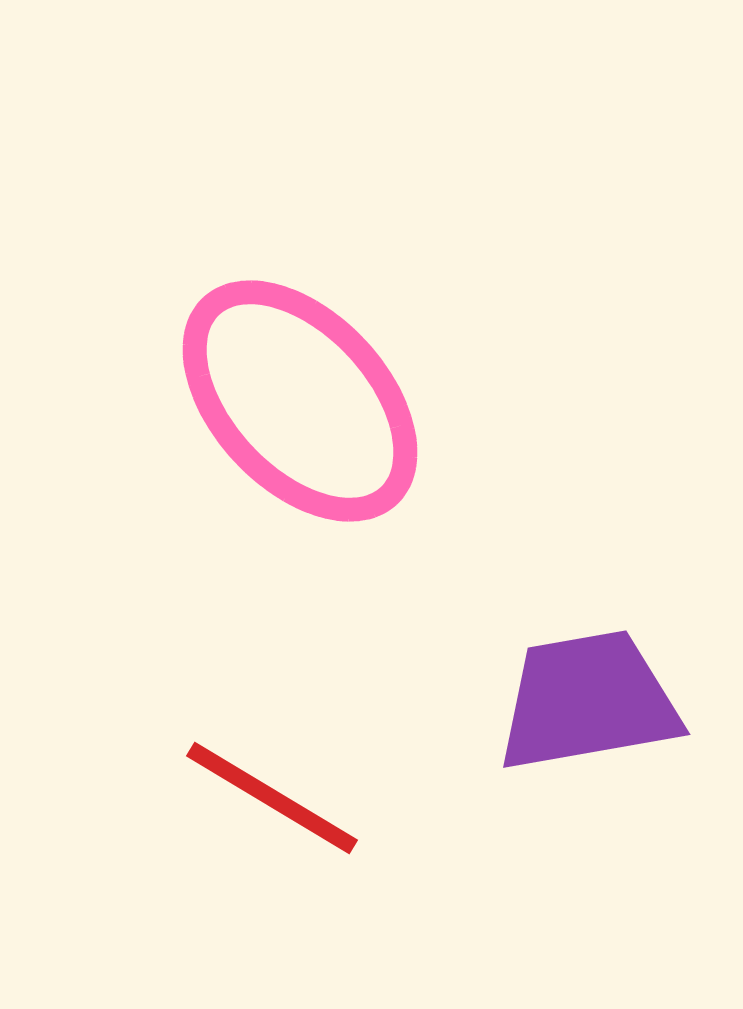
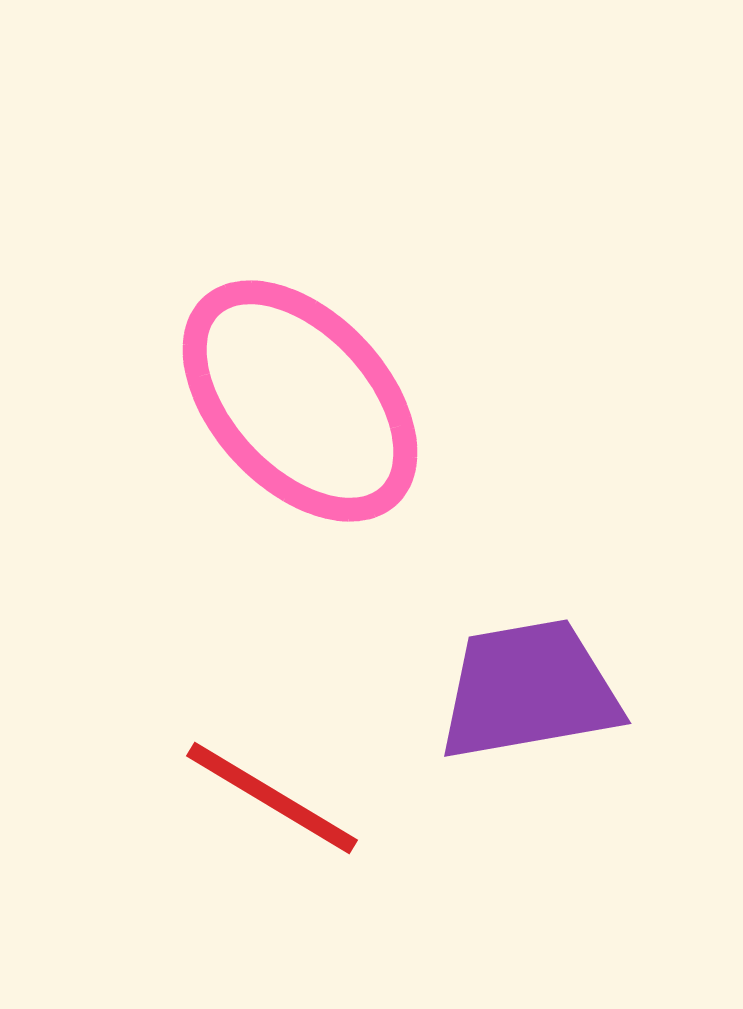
purple trapezoid: moved 59 px left, 11 px up
